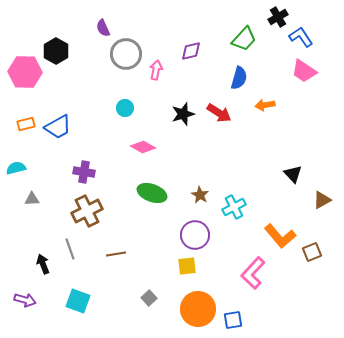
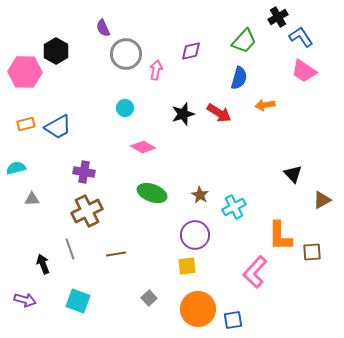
green trapezoid: moved 2 px down
orange L-shape: rotated 40 degrees clockwise
brown square: rotated 18 degrees clockwise
pink L-shape: moved 2 px right, 1 px up
